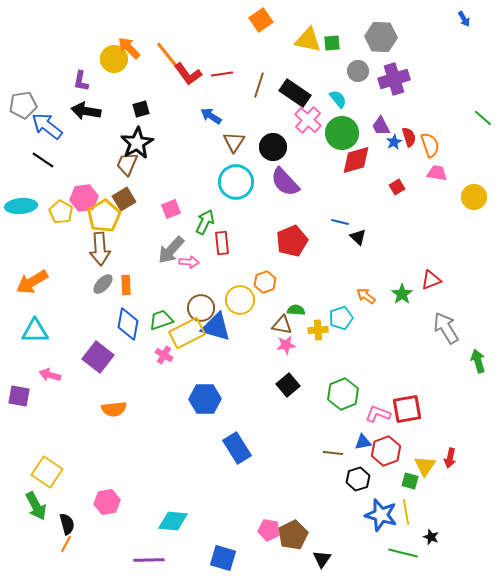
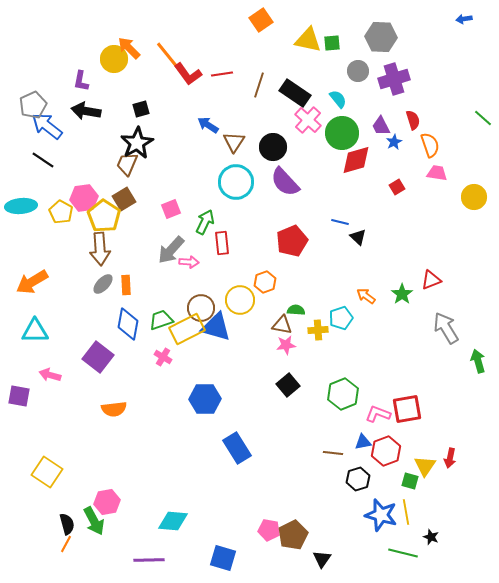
blue arrow at (464, 19): rotated 112 degrees clockwise
gray pentagon at (23, 105): moved 10 px right; rotated 16 degrees counterclockwise
blue arrow at (211, 116): moved 3 px left, 9 px down
red semicircle at (409, 137): moved 4 px right, 17 px up
yellow pentagon at (104, 216): rotated 8 degrees counterclockwise
yellow rectangle at (187, 333): moved 4 px up
pink cross at (164, 355): moved 1 px left, 2 px down
green arrow at (36, 506): moved 58 px right, 15 px down
